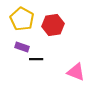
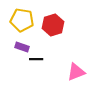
yellow pentagon: moved 1 px down; rotated 20 degrees counterclockwise
red hexagon: rotated 10 degrees counterclockwise
pink triangle: rotated 42 degrees counterclockwise
